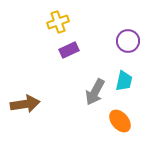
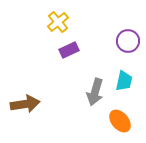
yellow cross: rotated 20 degrees counterclockwise
gray arrow: rotated 12 degrees counterclockwise
